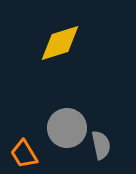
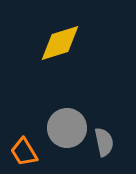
gray semicircle: moved 3 px right, 3 px up
orange trapezoid: moved 2 px up
